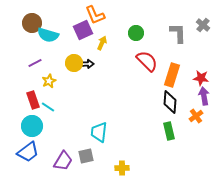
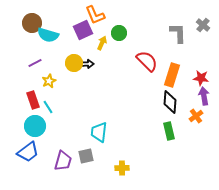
green circle: moved 17 px left
cyan line: rotated 24 degrees clockwise
cyan circle: moved 3 px right
purple trapezoid: rotated 15 degrees counterclockwise
